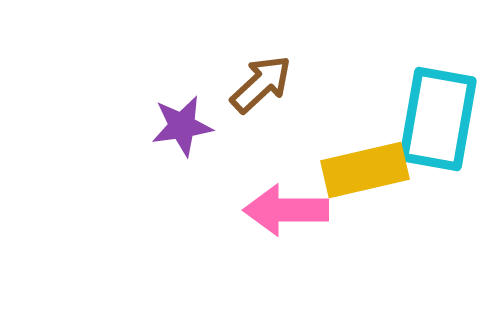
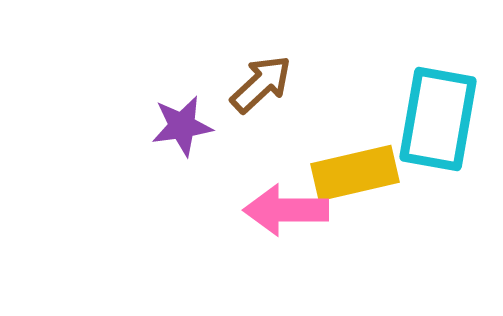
yellow rectangle: moved 10 px left, 3 px down
